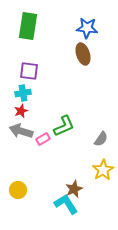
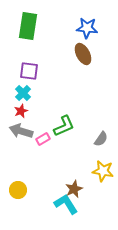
brown ellipse: rotated 10 degrees counterclockwise
cyan cross: rotated 35 degrees counterclockwise
yellow star: moved 1 px down; rotated 30 degrees counterclockwise
